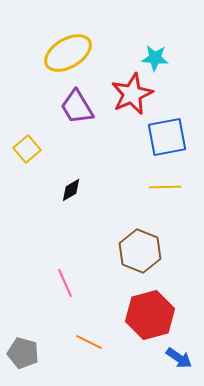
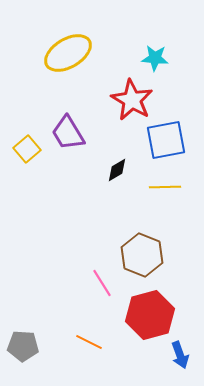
red star: moved 6 px down; rotated 18 degrees counterclockwise
purple trapezoid: moved 9 px left, 26 px down
blue square: moved 1 px left, 3 px down
black diamond: moved 46 px right, 20 px up
brown hexagon: moved 2 px right, 4 px down
pink line: moved 37 px right; rotated 8 degrees counterclockwise
gray pentagon: moved 7 px up; rotated 12 degrees counterclockwise
blue arrow: moved 1 px right, 3 px up; rotated 36 degrees clockwise
